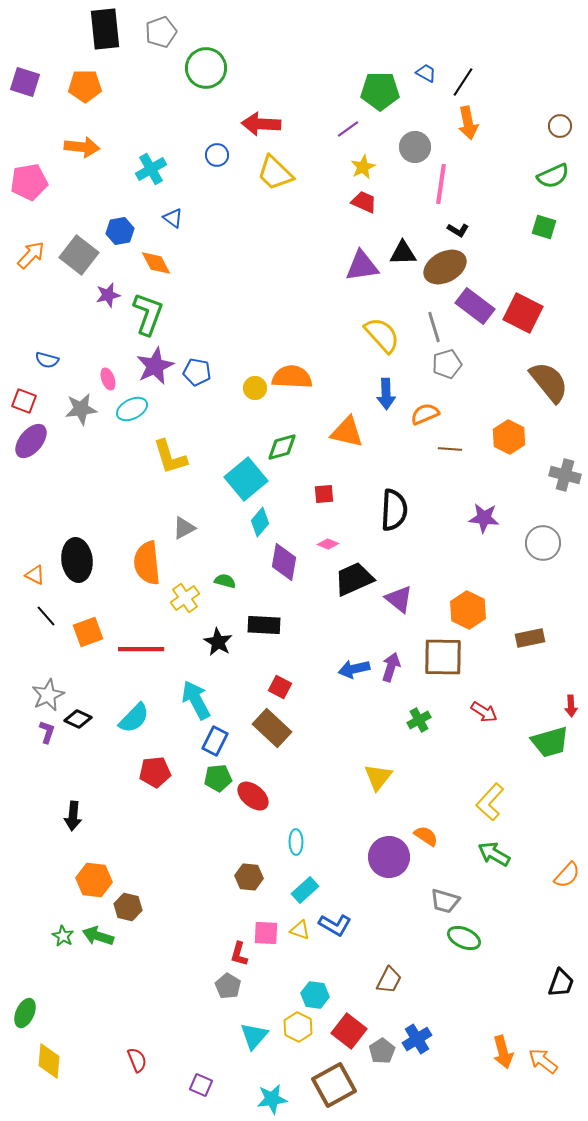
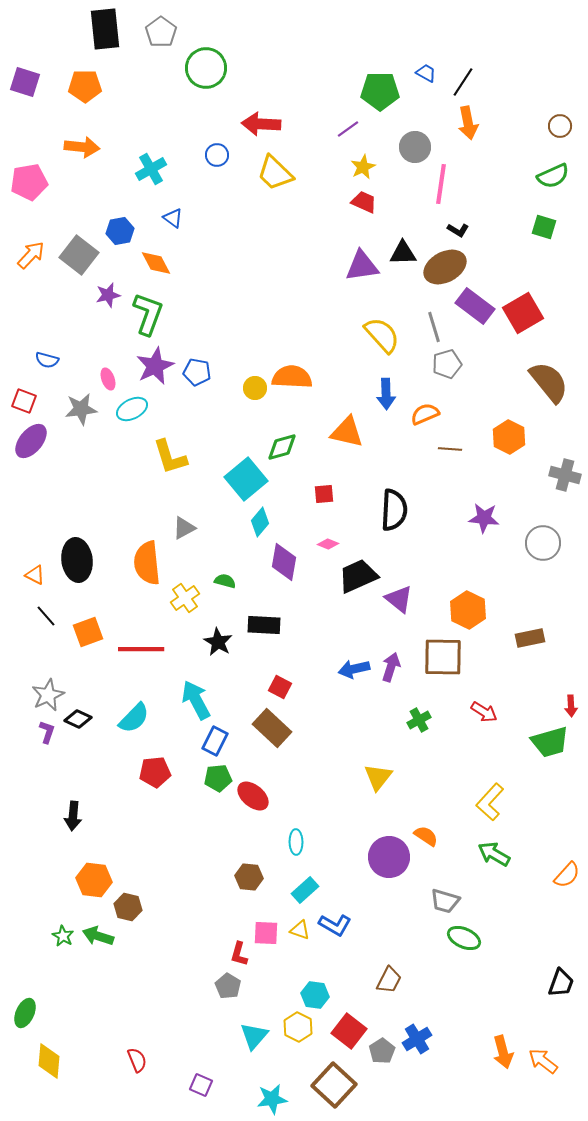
gray pentagon at (161, 32): rotated 16 degrees counterclockwise
red square at (523, 313): rotated 33 degrees clockwise
black trapezoid at (354, 579): moved 4 px right, 3 px up
brown square at (334, 1085): rotated 18 degrees counterclockwise
